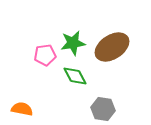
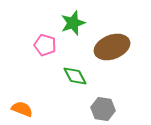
green star: moved 20 px up; rotated 10 degrees counterclockwise
brown ellipse: rotated 12 degrees clockwise
pink pentagon: moved 10 px up; rotated 25 degrees clockwise
orange semicircle: rotated 10 degrees clockwise
